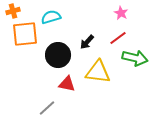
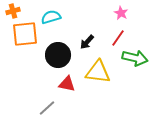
red line: rotated 18 degrees counterclockwise
